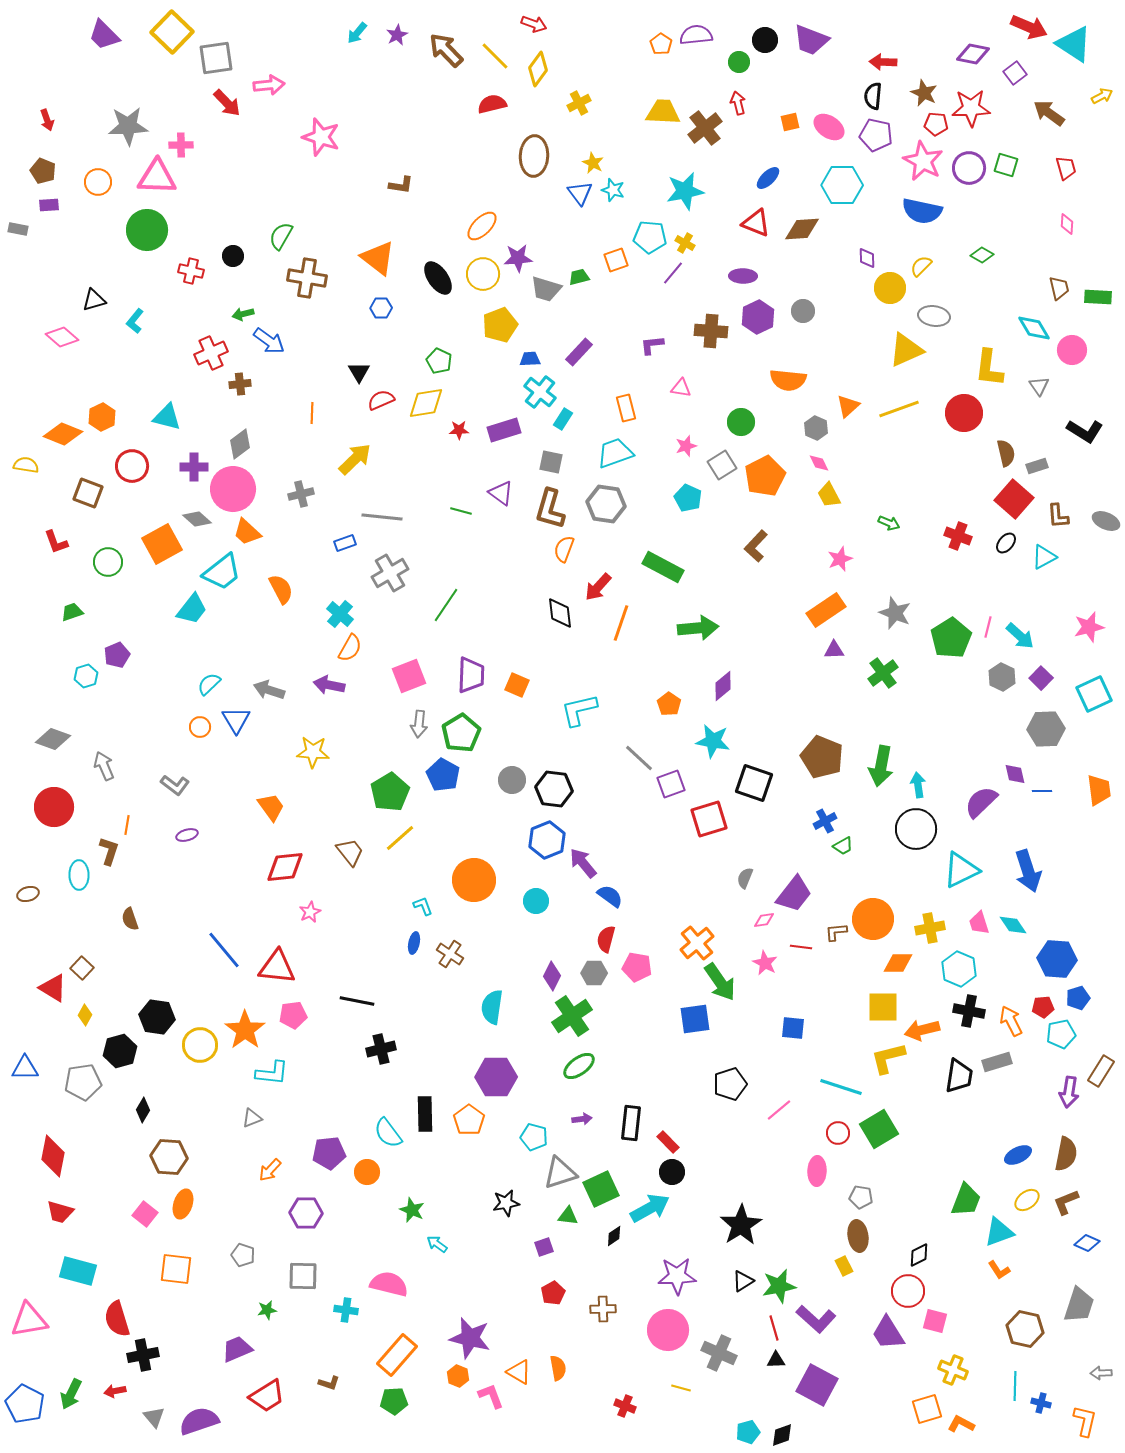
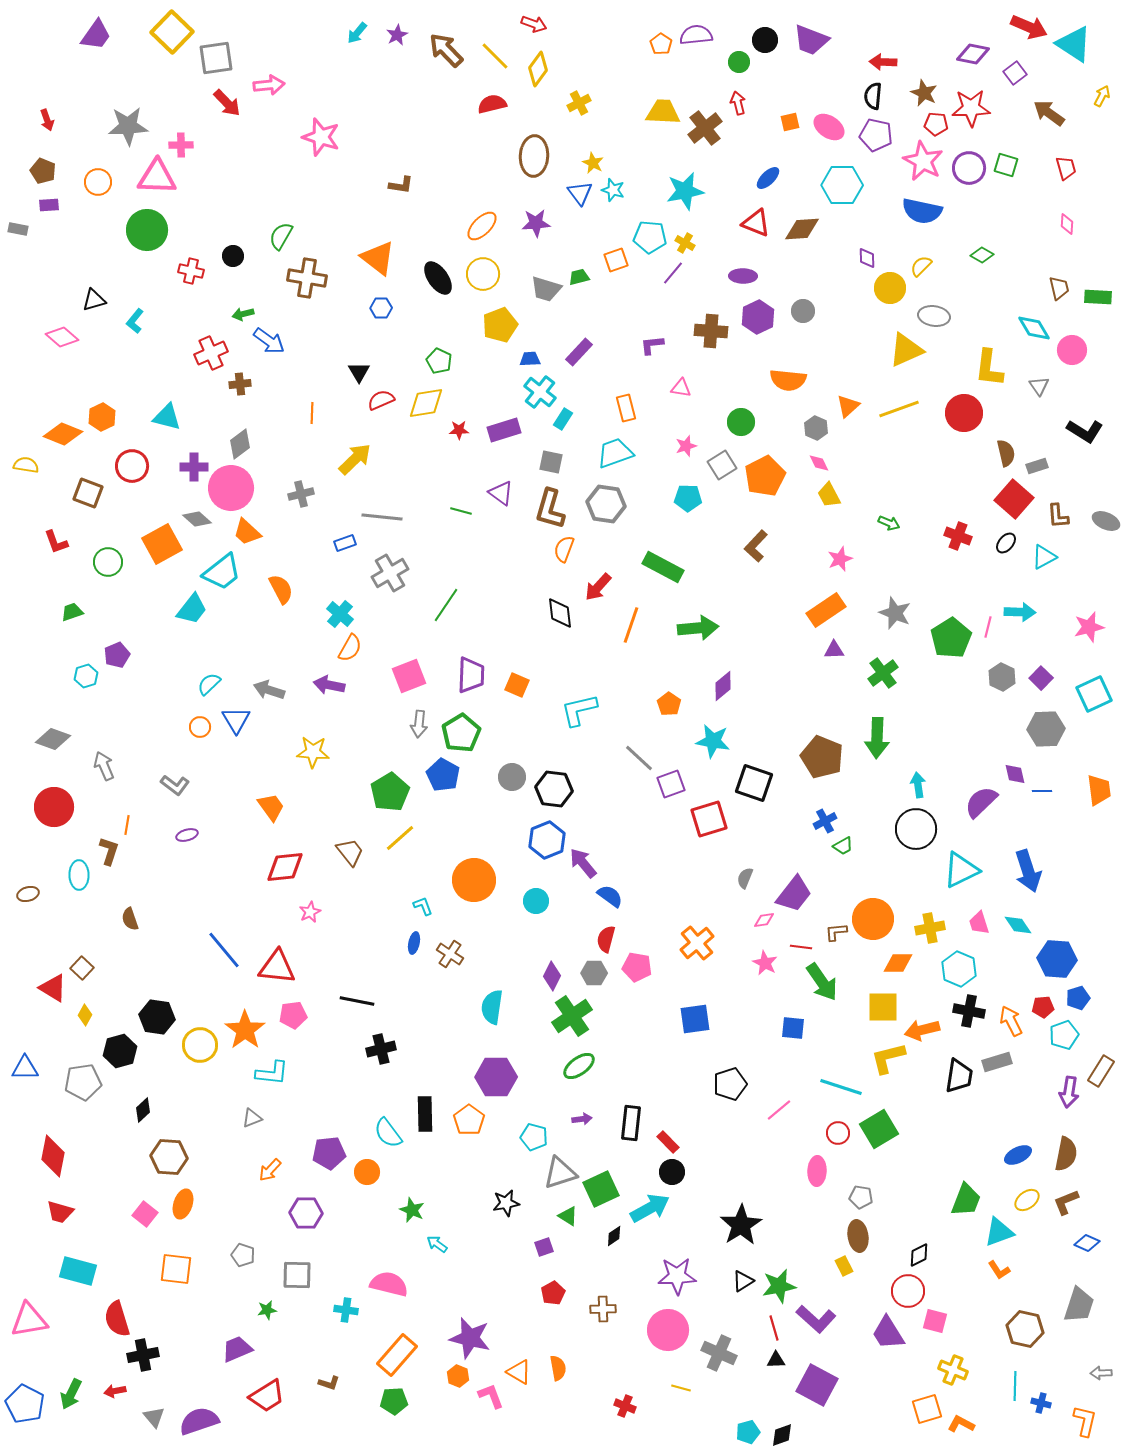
purple trapezoid at (104, 35): moved 8 px left; rotated 100 degrees counterclockwise
yellow arrow at (1102, 96): rotated 35 degrees counterclockwise
purple star at (518, 258): moved 18 px right, 35 px up
pink circle at (233, 489): moved 2 px left, 1 px up
cyan pentagon at (688, 498): rotated 24 degrees counterclockwise
orange line at (621, 623): moved 10 px right, 2 px down
cyan arrow at (1020, 636): moved 24 px up; rotated 40 degrees counterclockwise
green arrow at (881, 766): moved 4 px left, 28 px up; rotated 9 degrees counterclockwise
gray circle at (512, 780): moved 3 px up
cyan diamond at (1013, 925): moved 5 px right
green arrow at (720, 982): moved 102 px right
cyan pentagon at (1061, 1034): moved 3 px right, 1 px down; rotated 8 degrees counterclockwise
black diamond at (143, 1110): rotated 15 degrees clockwise
green triangle at (568, 1216): rotated 25 degrees clockwise
gray square at (303, 1276): moved 6 px left, 1 px up
